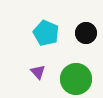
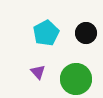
cyan pentagon: rotated 20 degrees clockwise
